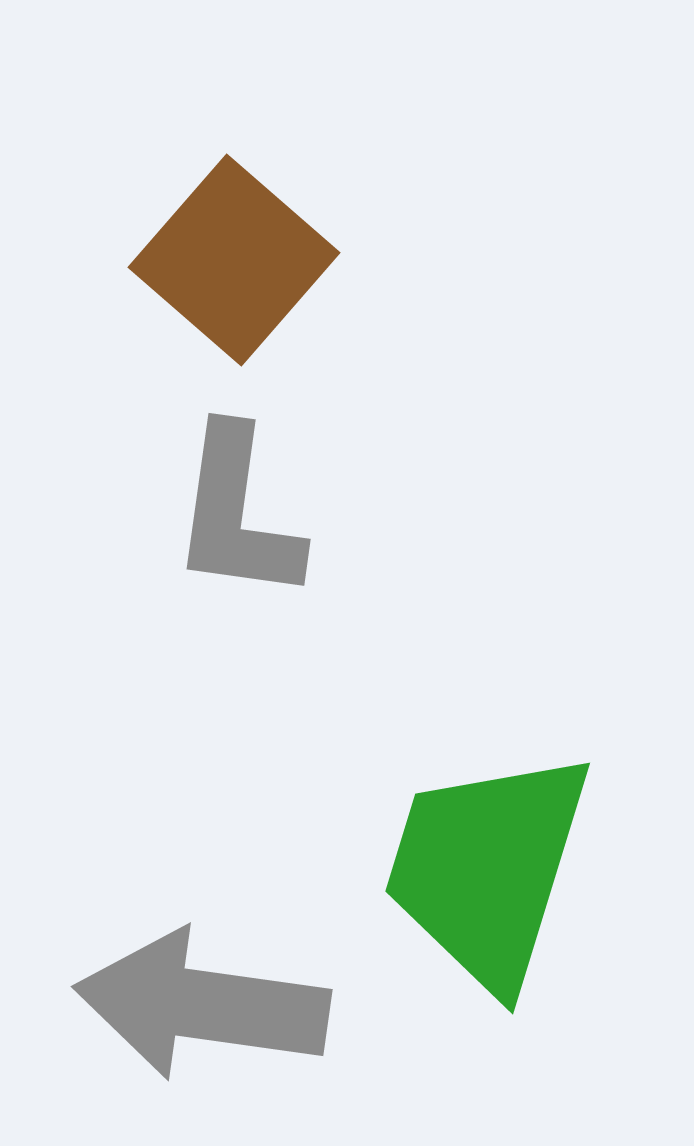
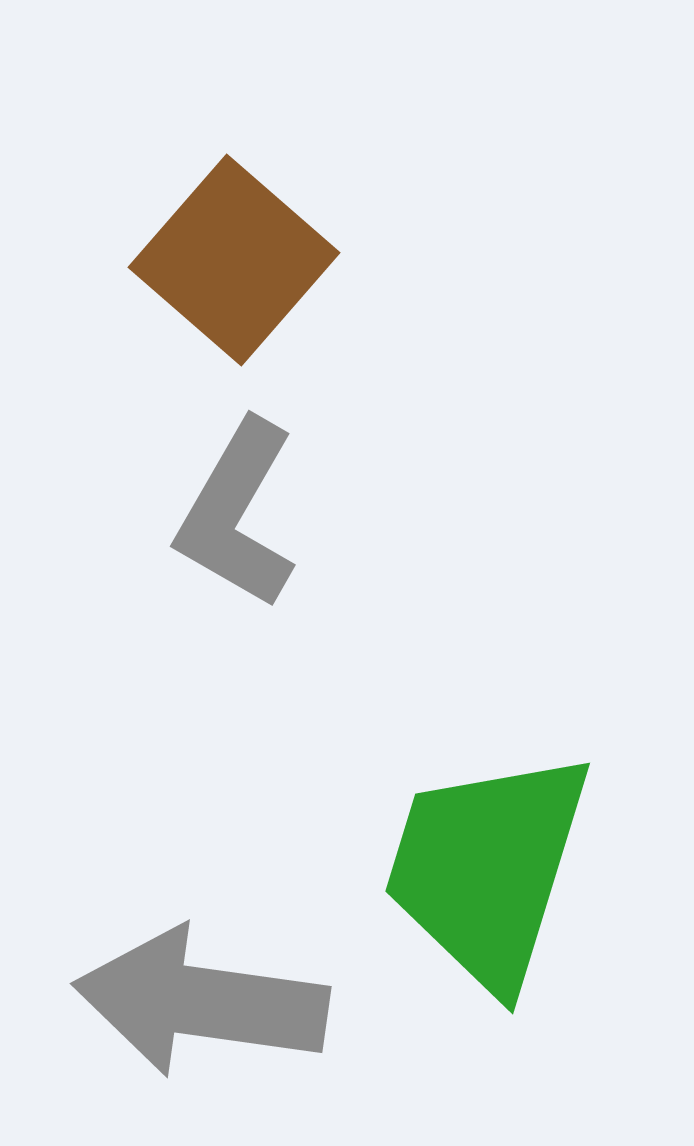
gray L-shape: rotated 22 degrees clockwise
gray arrow: moved 1 px left, 3 px up
